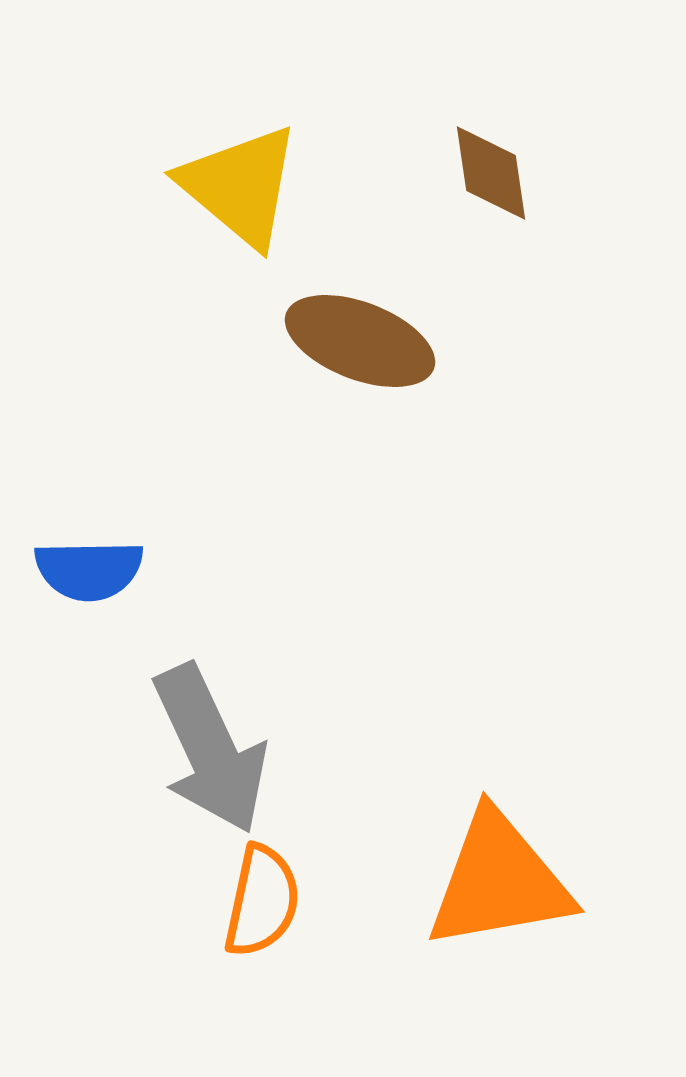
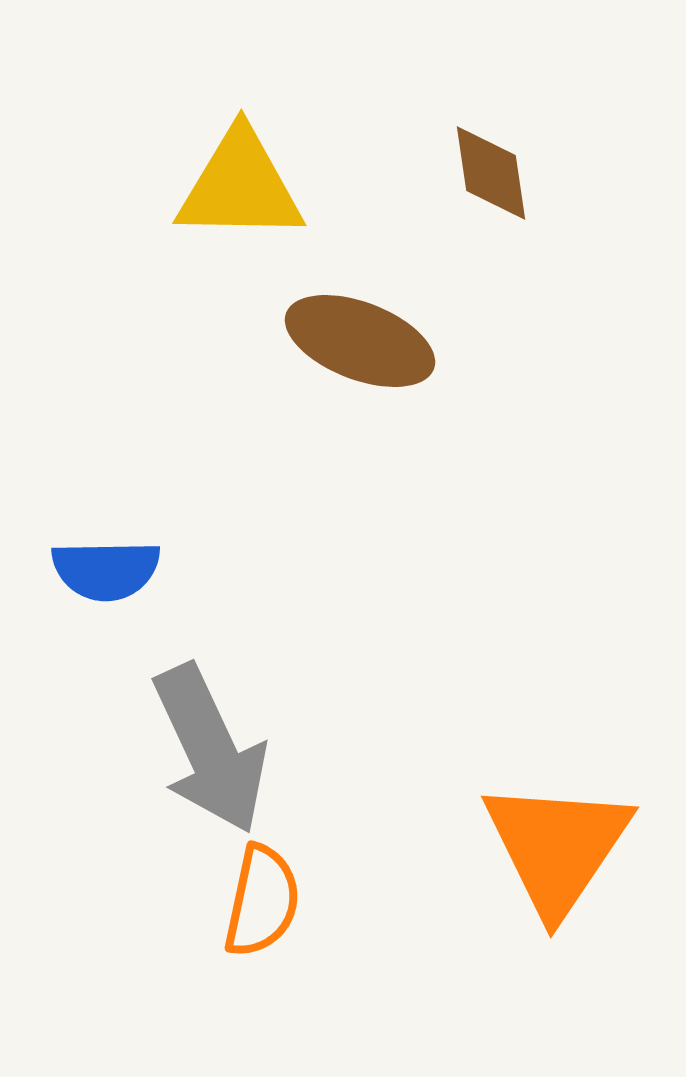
yellow triangle: rotated 39 degrees counterclockwise
blue semicircle: moved 17 px right
orange triangle: moved 58 px right, 34 px up; rotated 46 degrees counterclockwise
